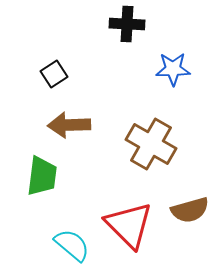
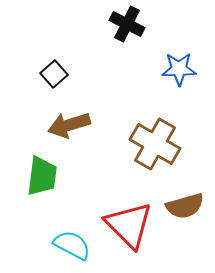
black cross: rotated 24 degrees clockwise
blue star: moved 6 px right
black square: rotated 8 degrees counterclockwise
brown arrow: rotated 15 degrees counterclockwise
brown cross: moved 4 px right
brown semicircle: moved 5 px left, 4 px up
cyan semicircle: rotated 12 degrees counterclockwise
